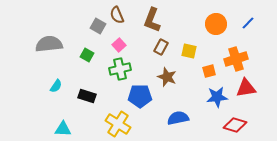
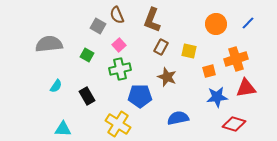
black rectangle: rotated 42 degrees clockwise
red diamond: moved 1 px left, 1 px up
